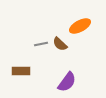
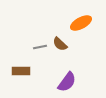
orange ellipse: moved 1 px right, 3 px up
gray line: moved 1 px left, 3 px down
